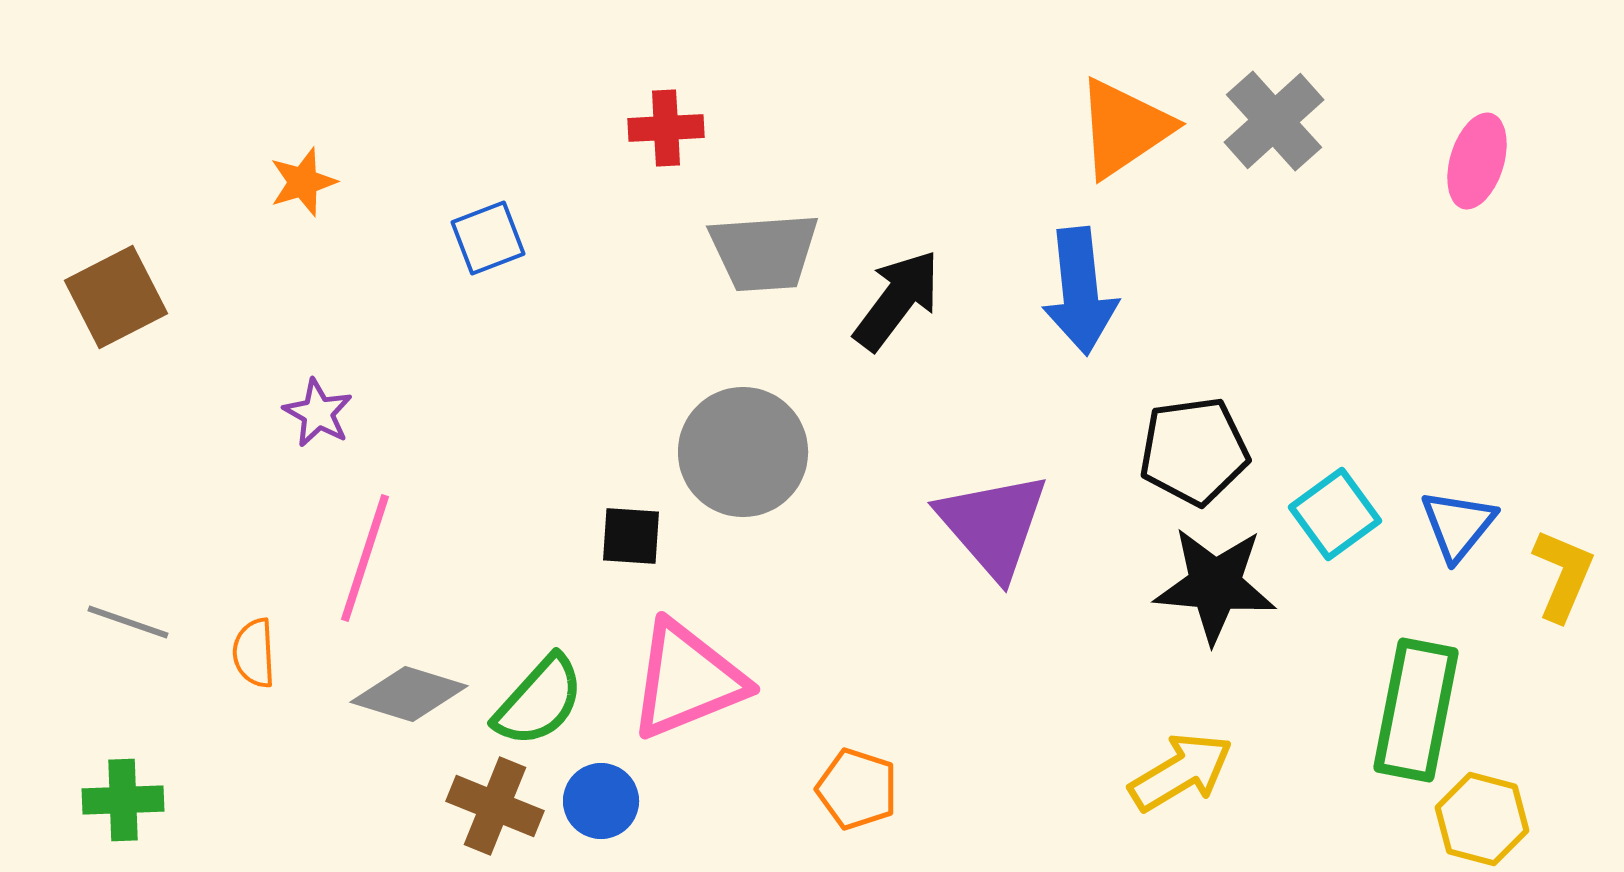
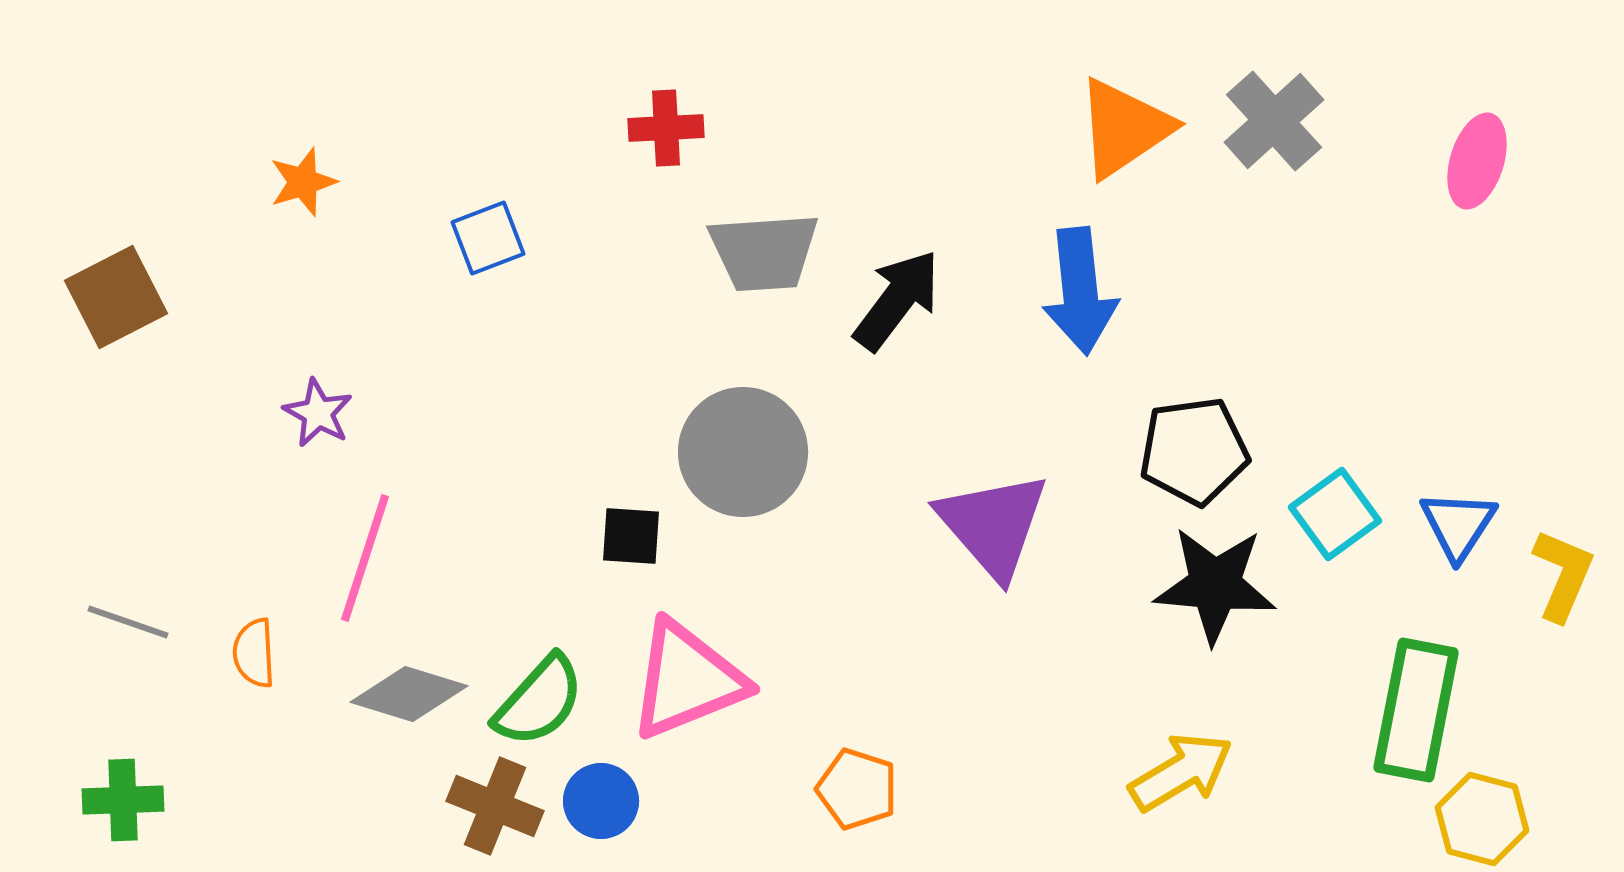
blue triangle: rotated 6 degrees counterclockwise
